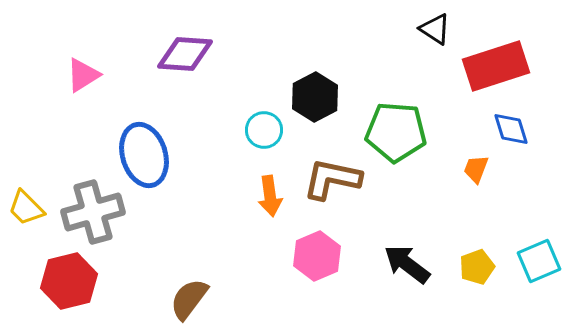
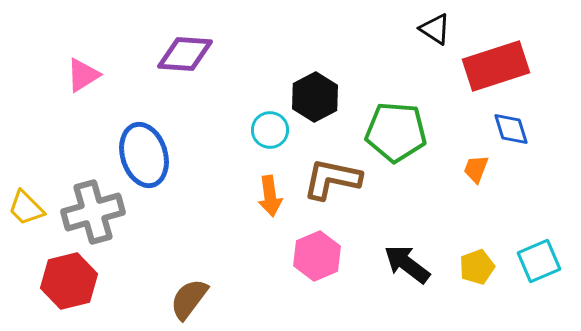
cyan circle: moved 6 px right
